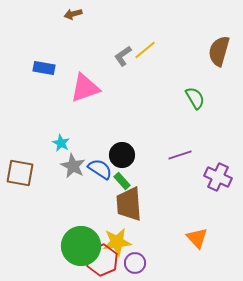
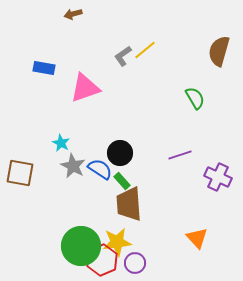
black circle: moved 2 px left, 2 px up
